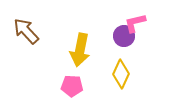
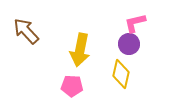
purple circle: moved 5 px right, 8 px down
yellow diamond: rotated 12 degrees counterclockwise
